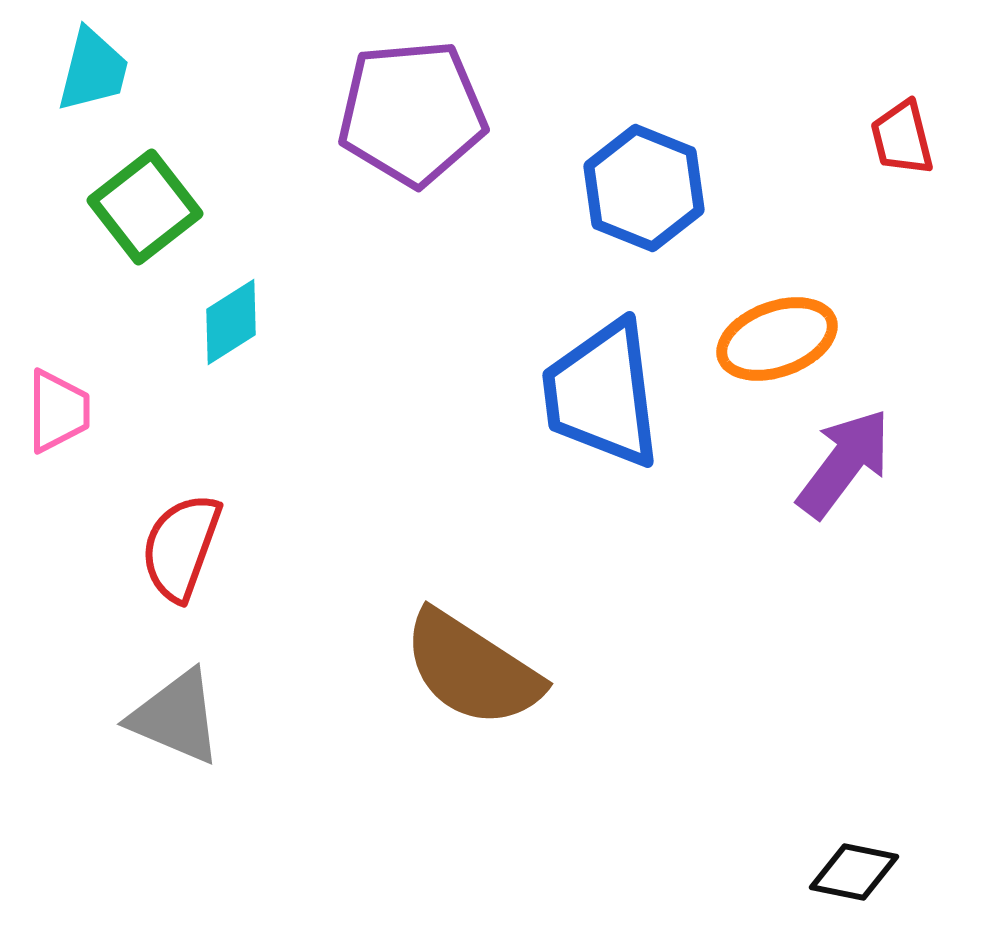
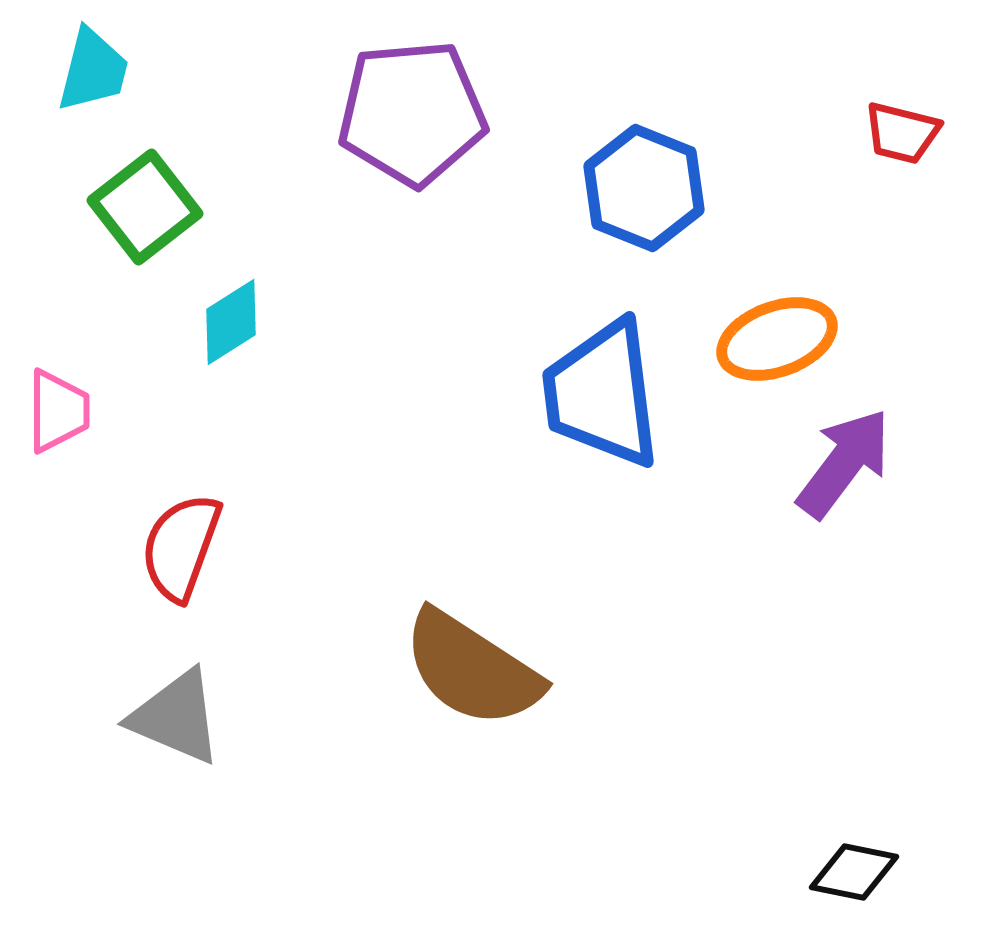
red trapezoid: moved 5 px up; rotated 62 degrees counterclockwise
